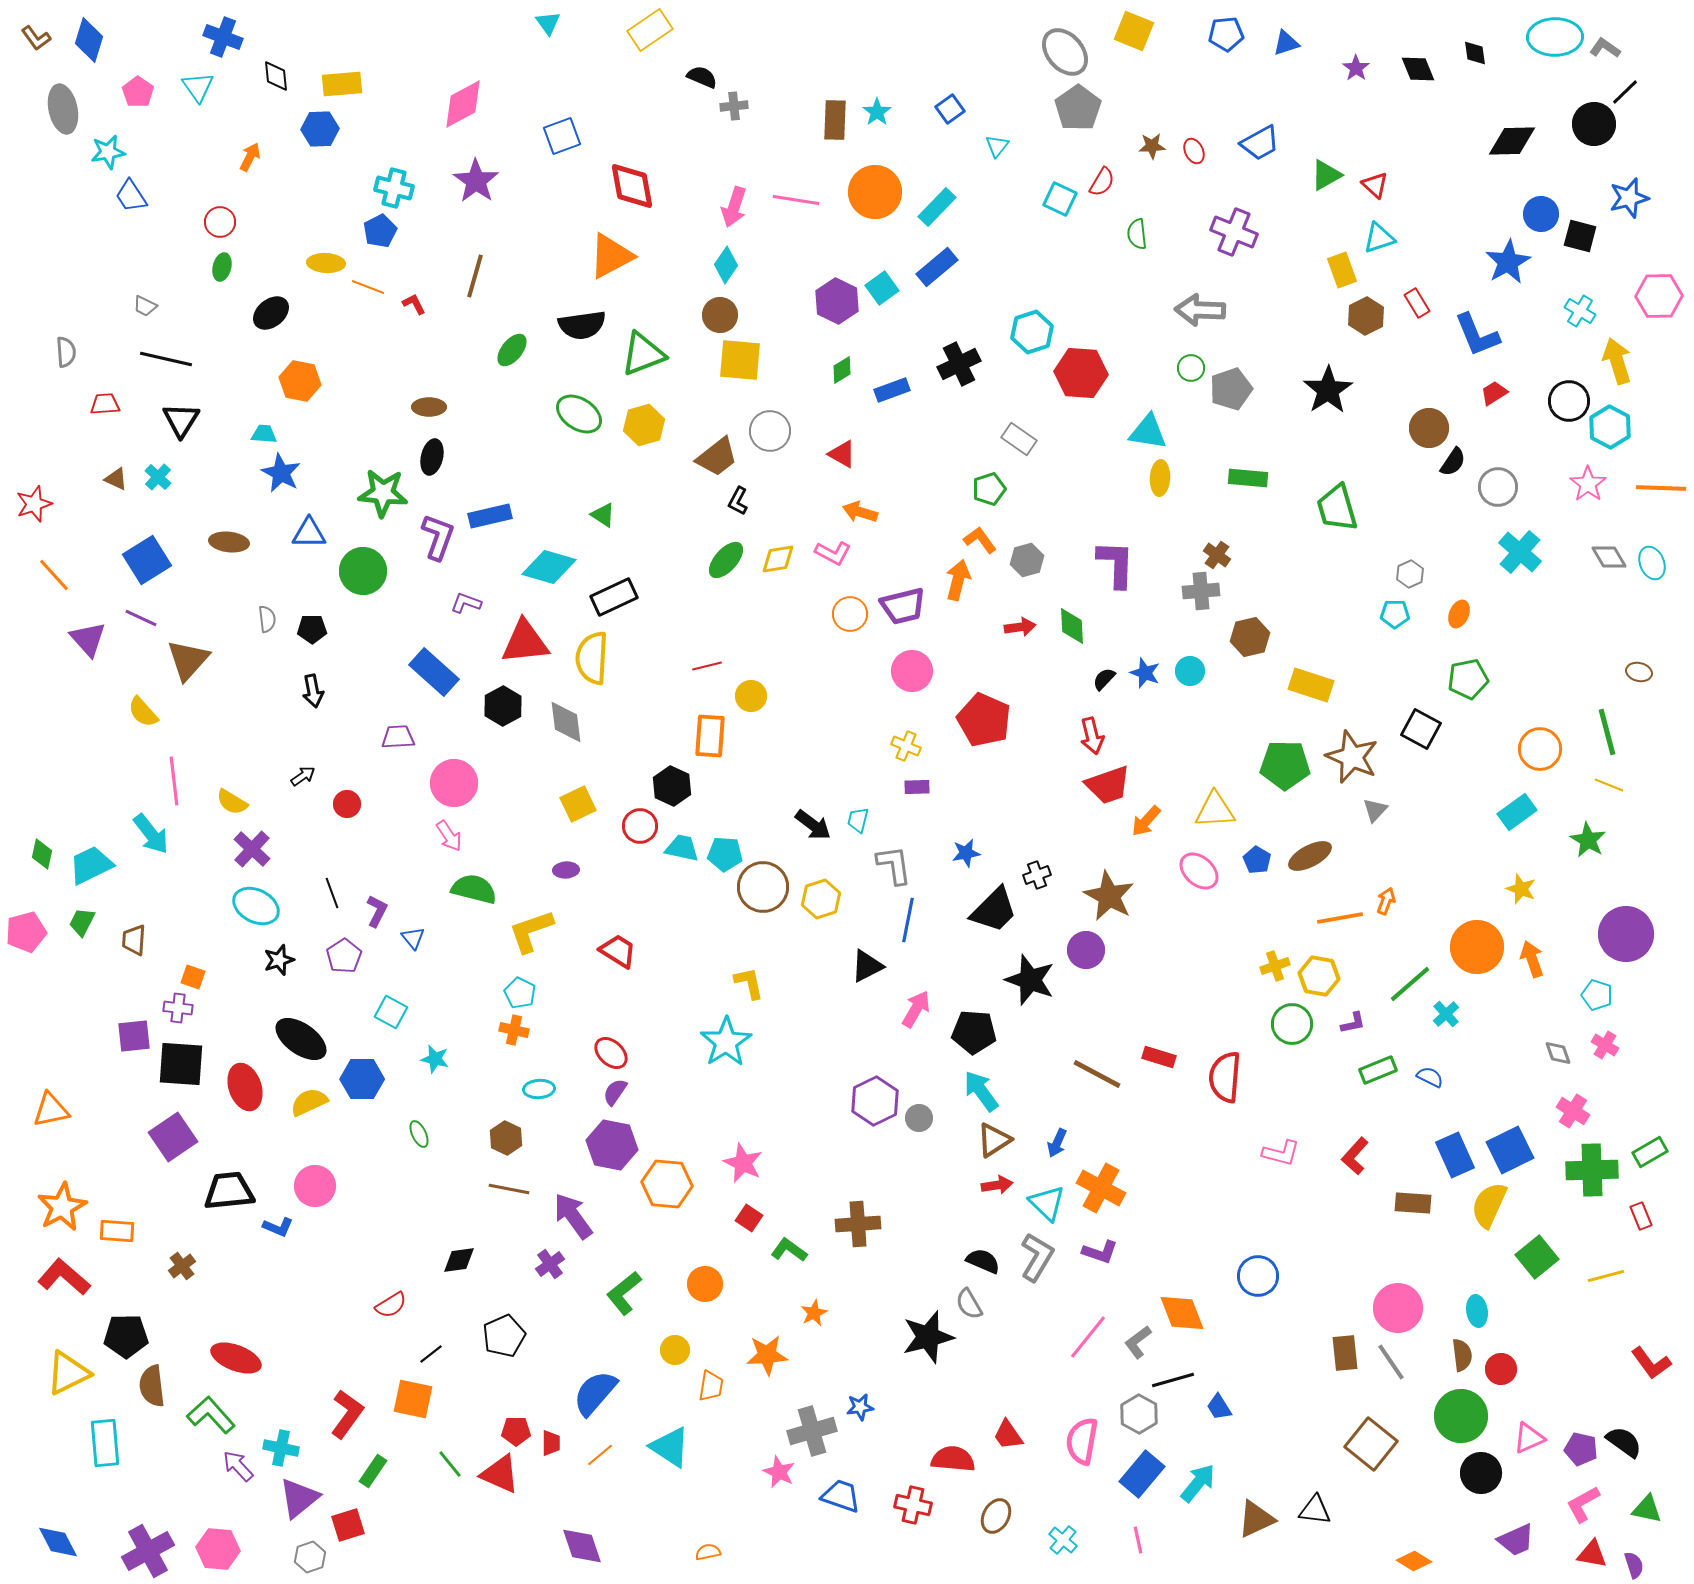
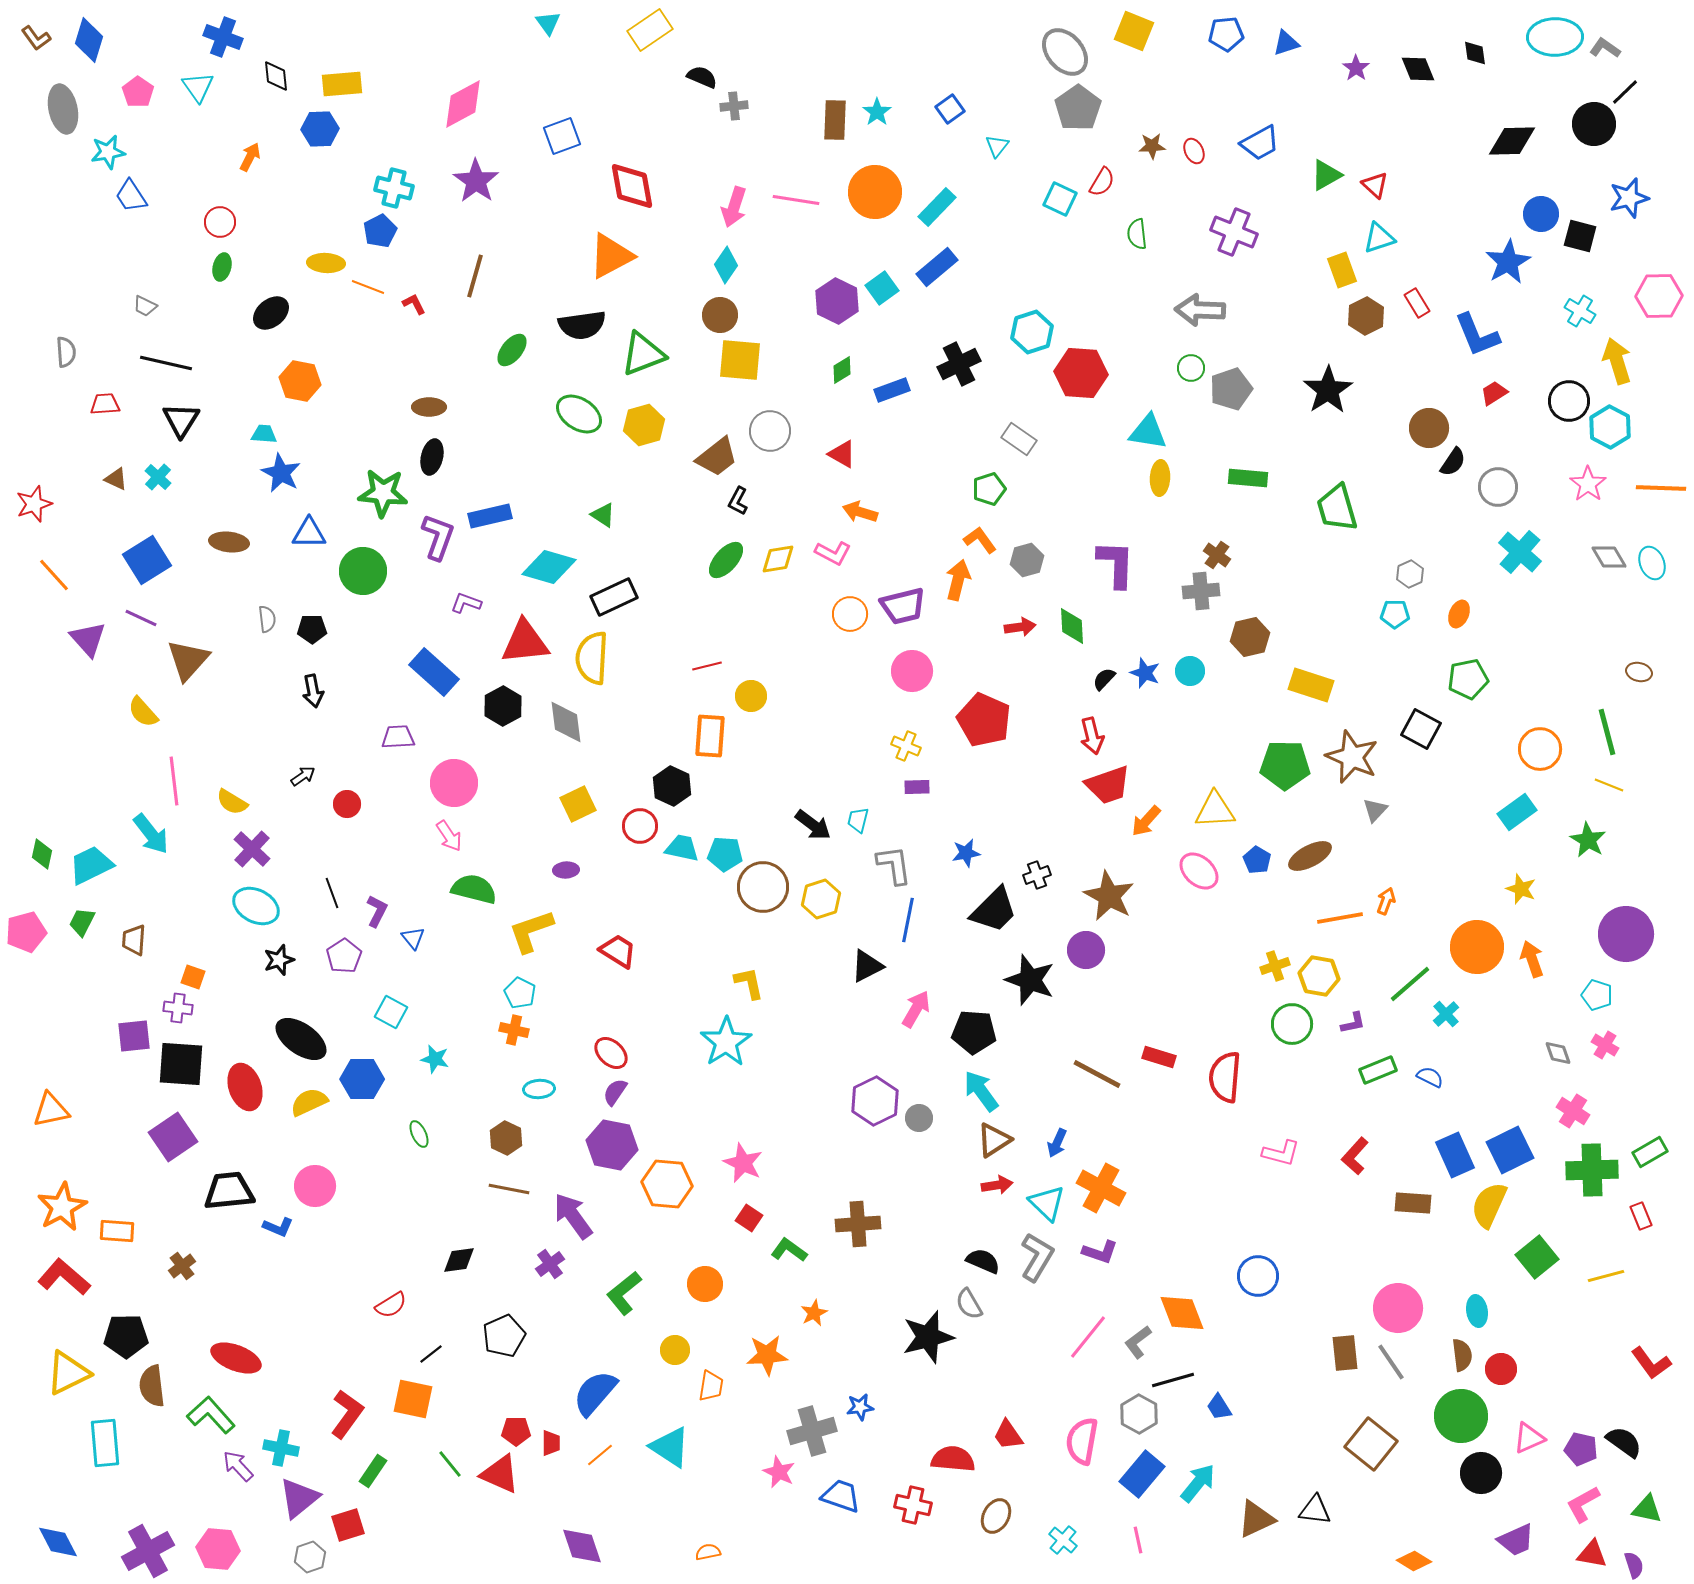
black line at (166, 359): moved 4 px down
